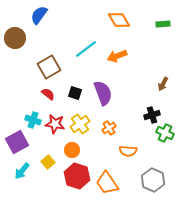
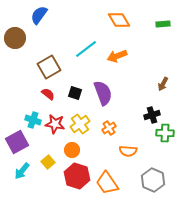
green cross: rotated 24 degrees counterclockwise
